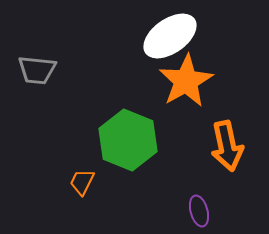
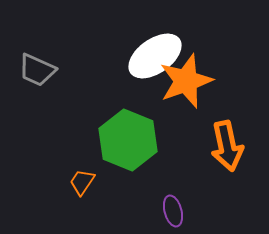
white ellipse: moved 15 px left, 20 px down
gray trapezoid: rotated 18 degrees clockwise
orange star: rotated 10 degrees clockwise
orange trapezoid: rotated 8 degrees clockwise
purple ellipse: moved 26 px left
